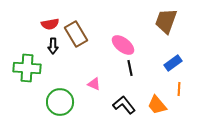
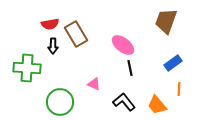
black L-shape: moved 3 px up
